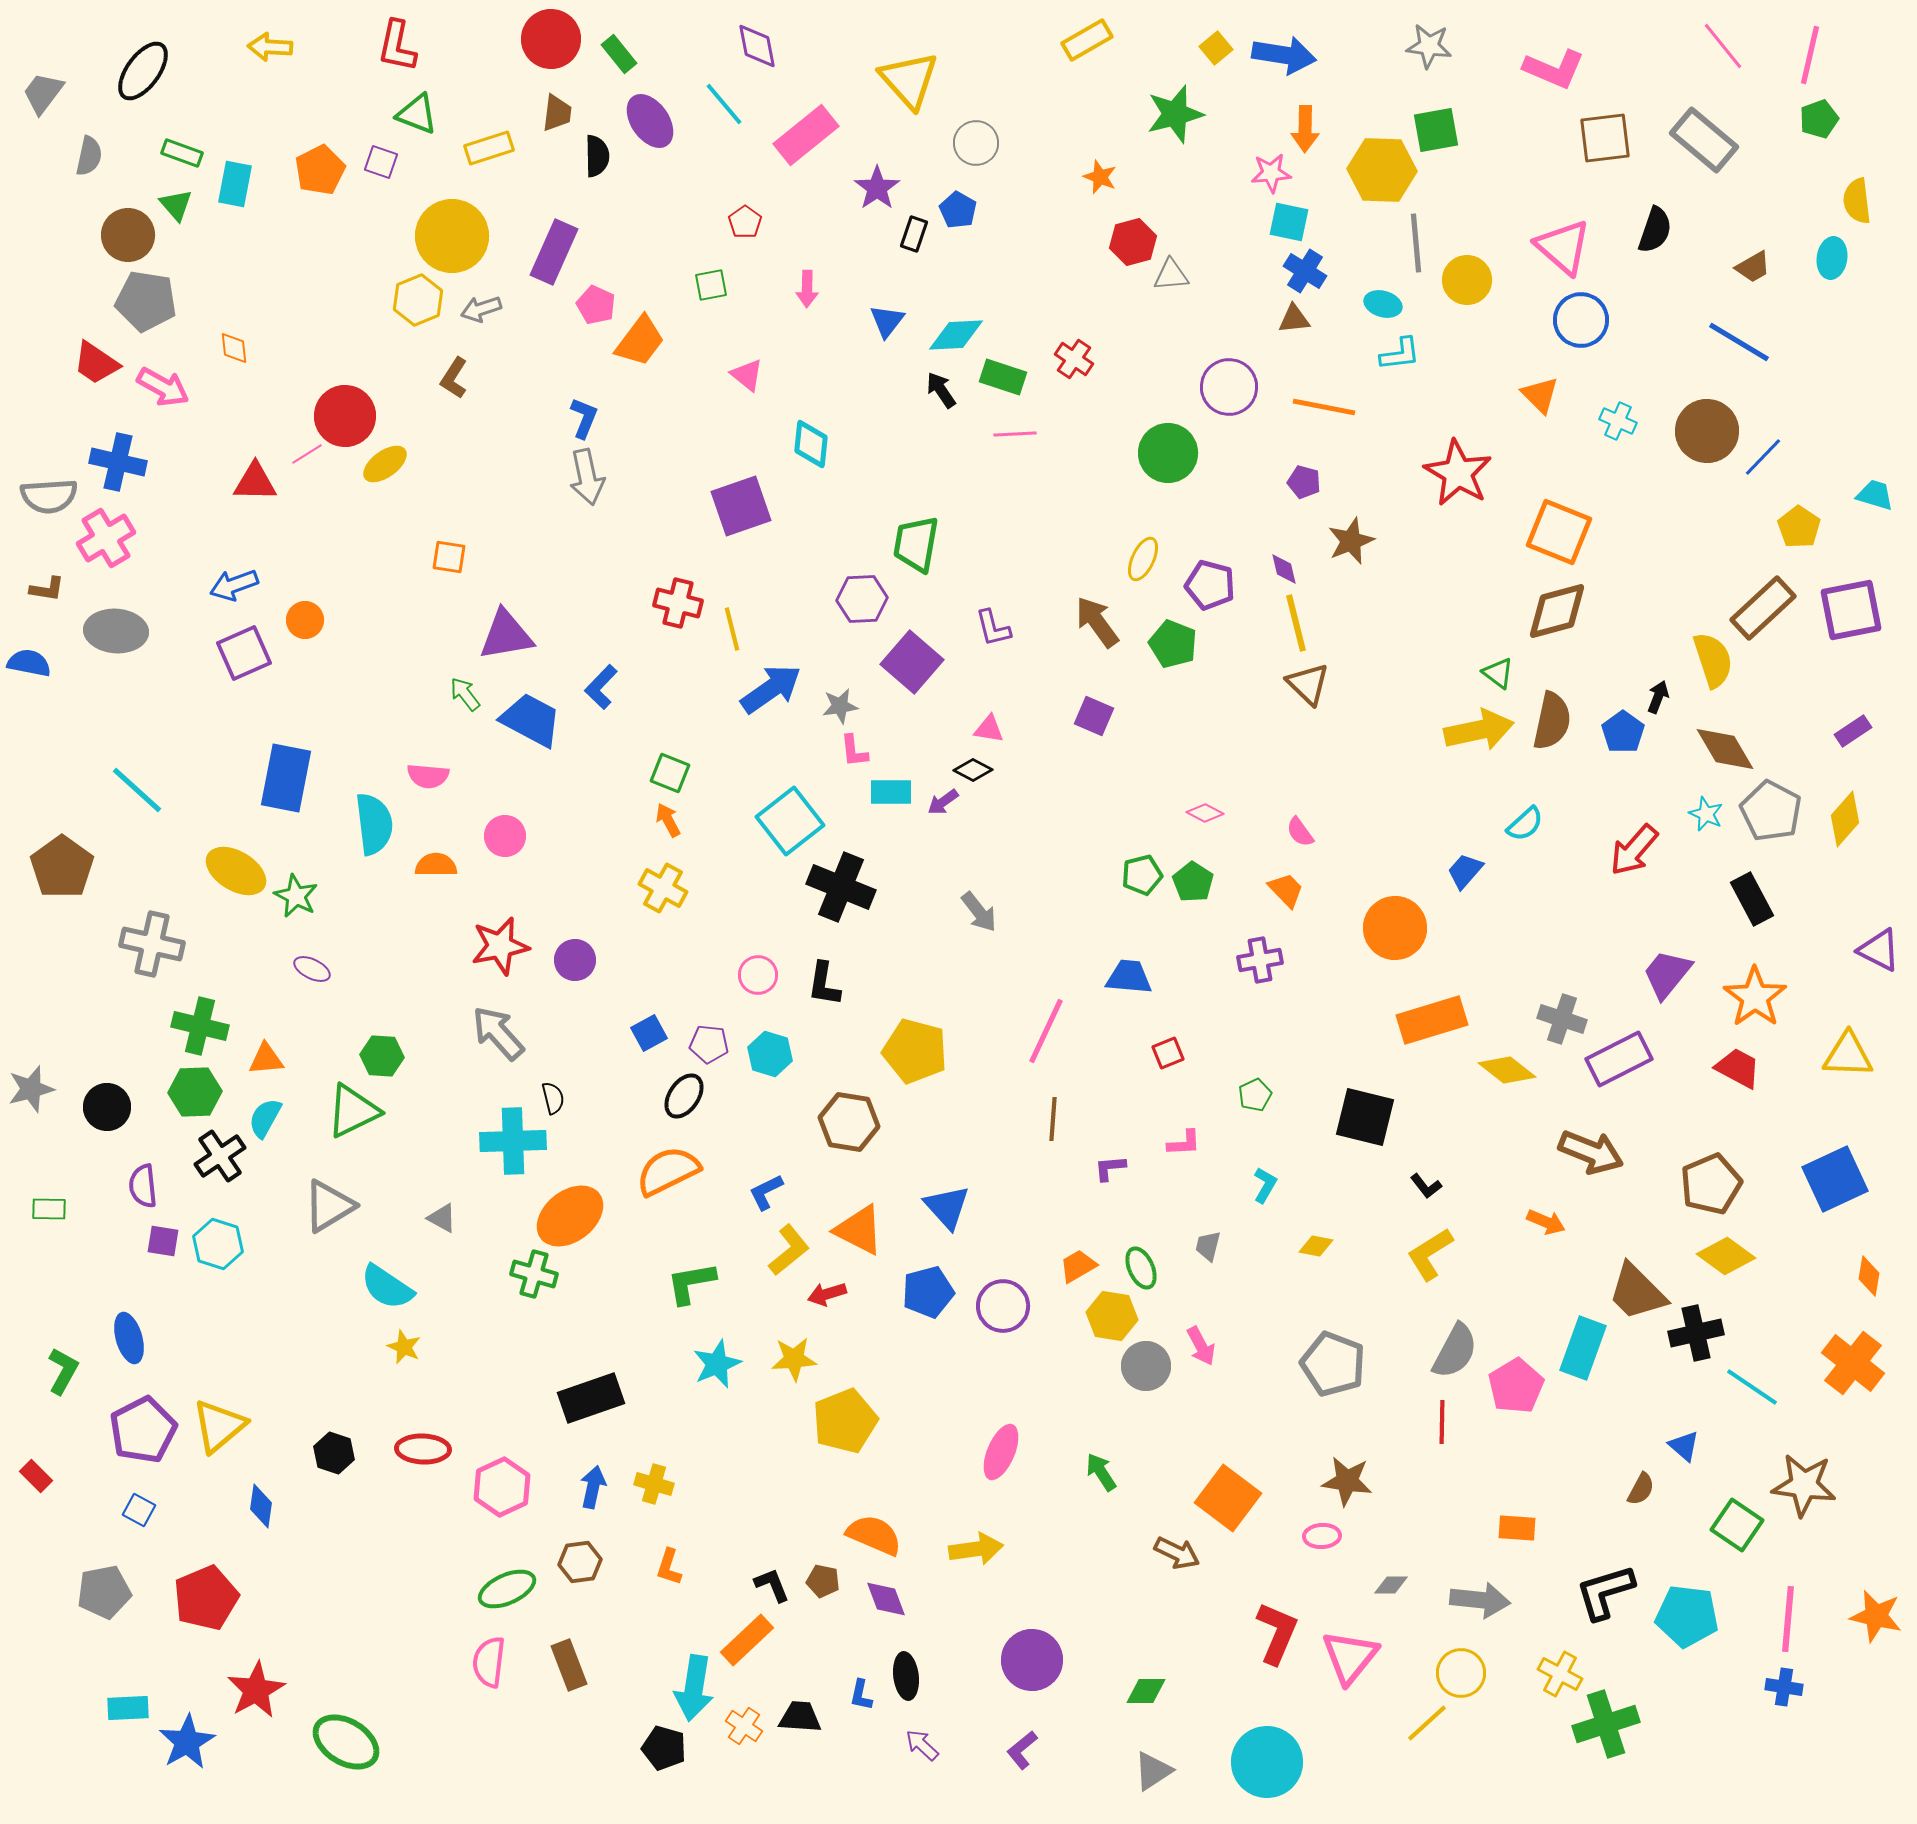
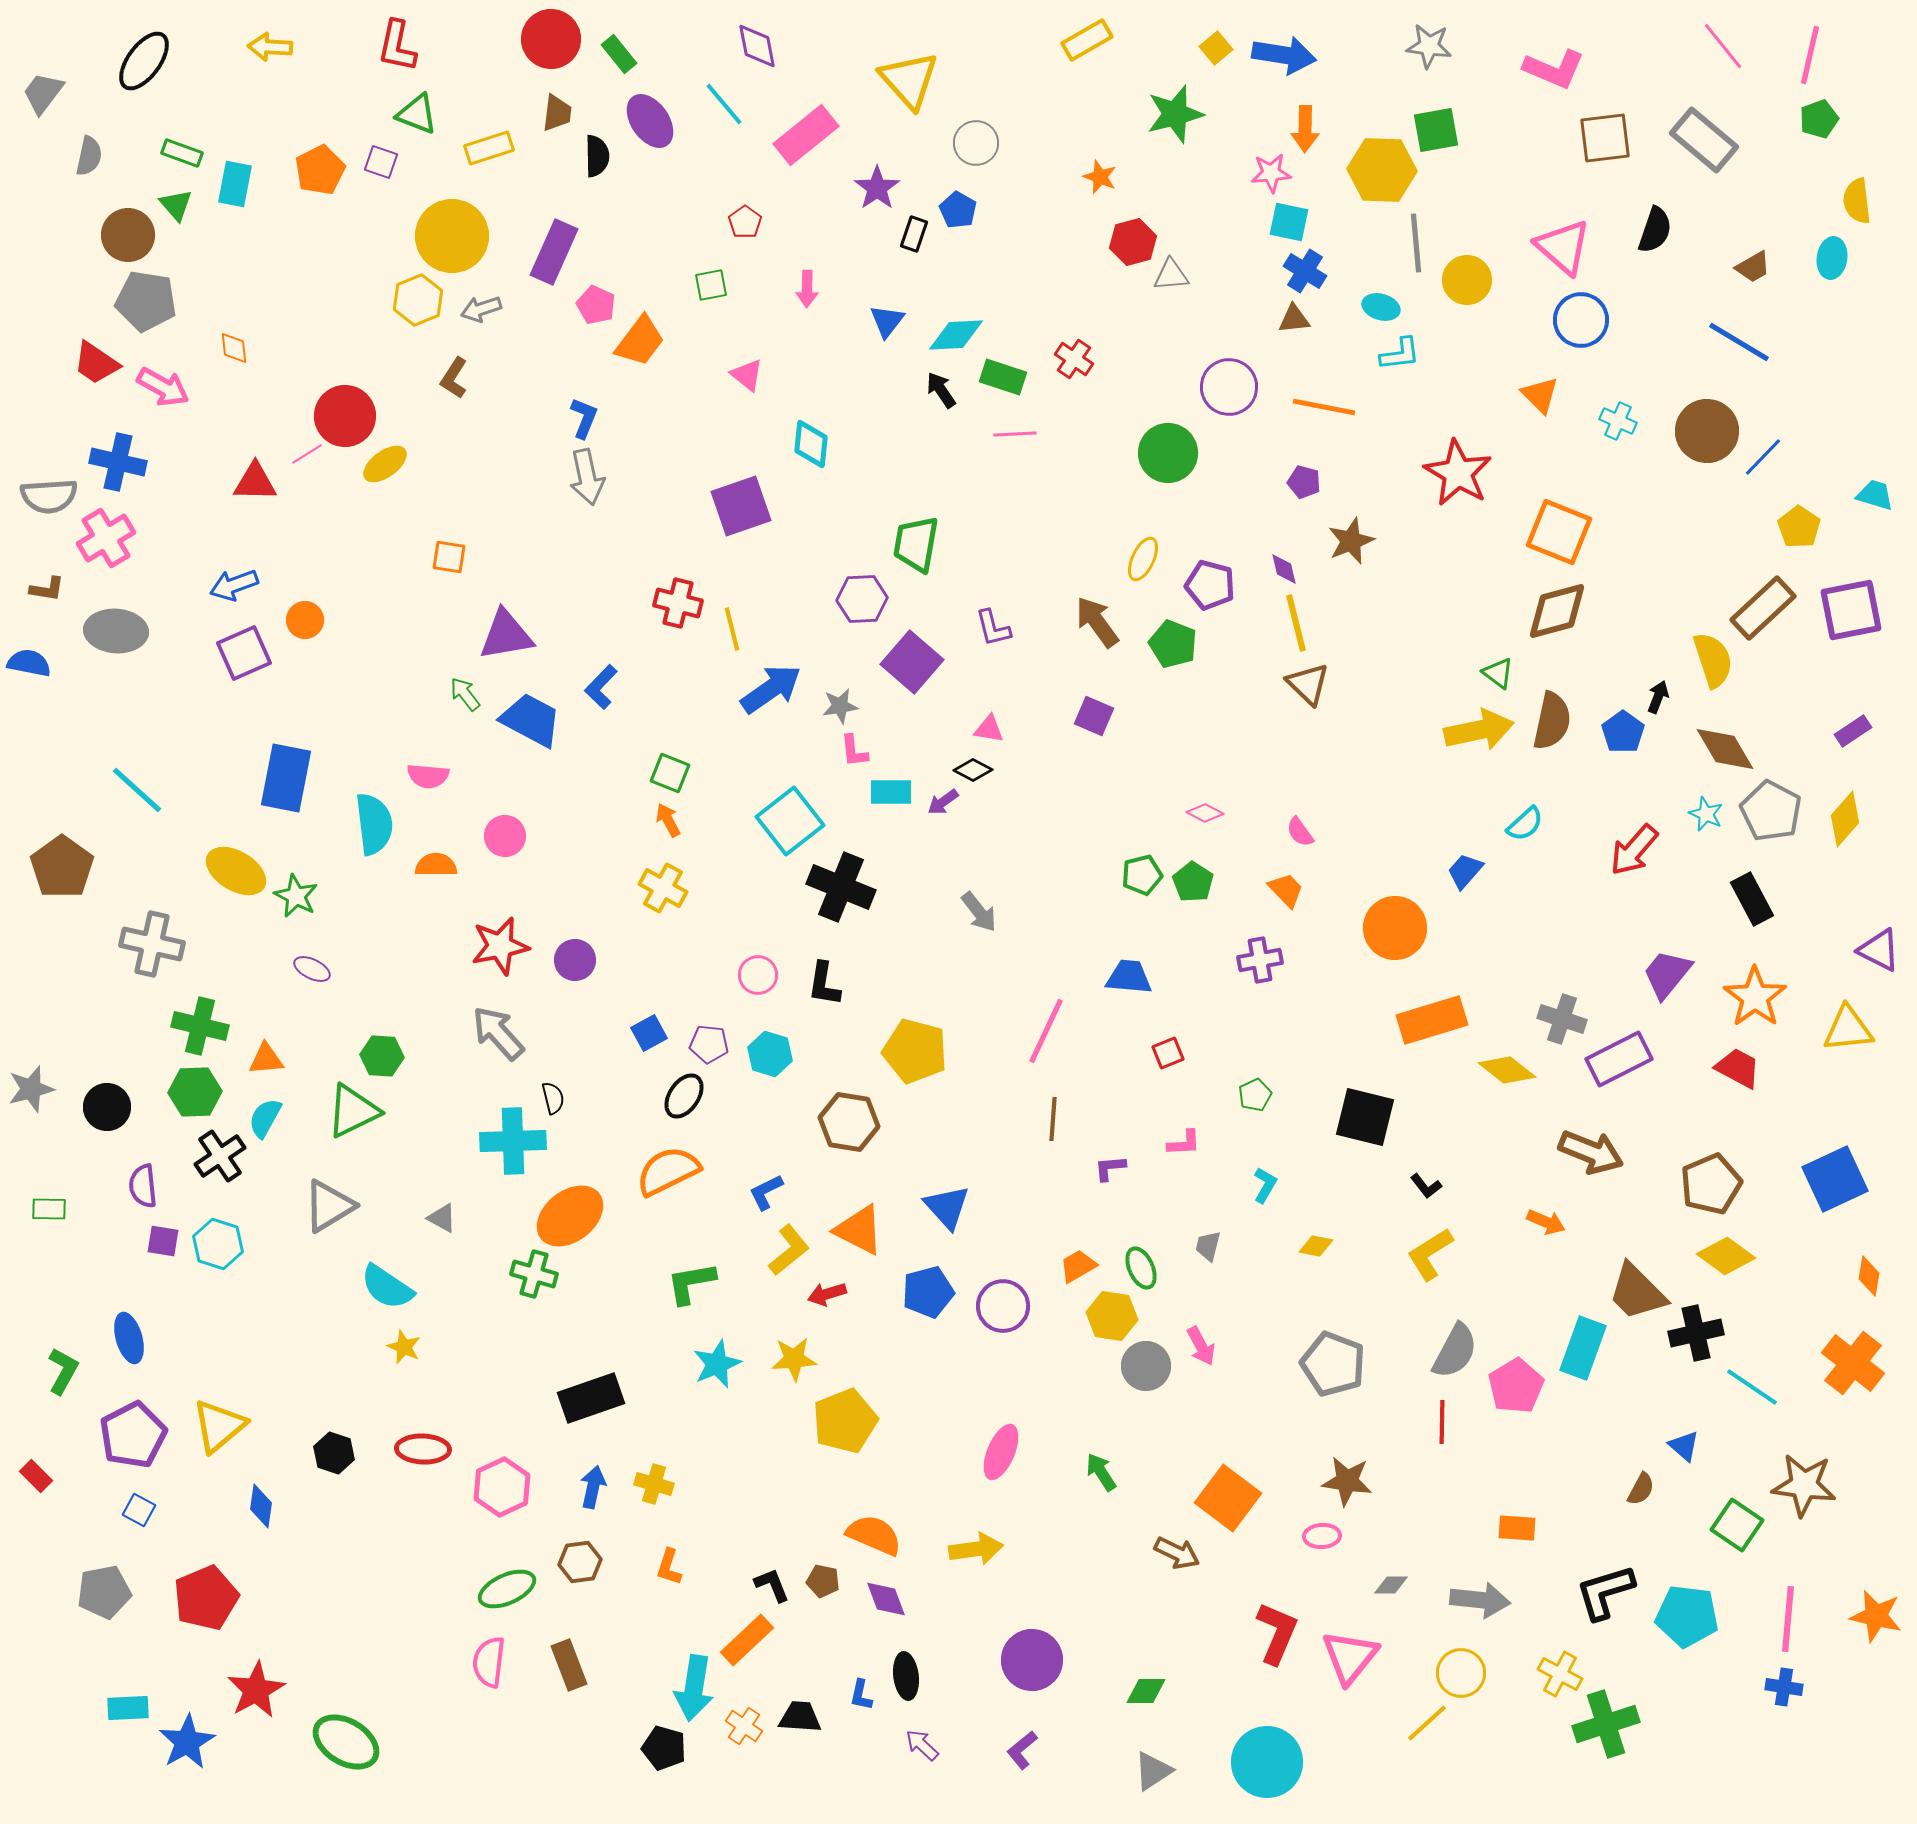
black ellipse at (143, 71): moved 1 px right, 10 px up
cyan ellipse at (1383, 304): moved 2 px left, 3 px down
yellow triangle at (1848, 1055): moved 26 px up; rotated 8 degrees counterclockwise
purple pentagon at (143, 1430): moved 10 px left, 5 px down
